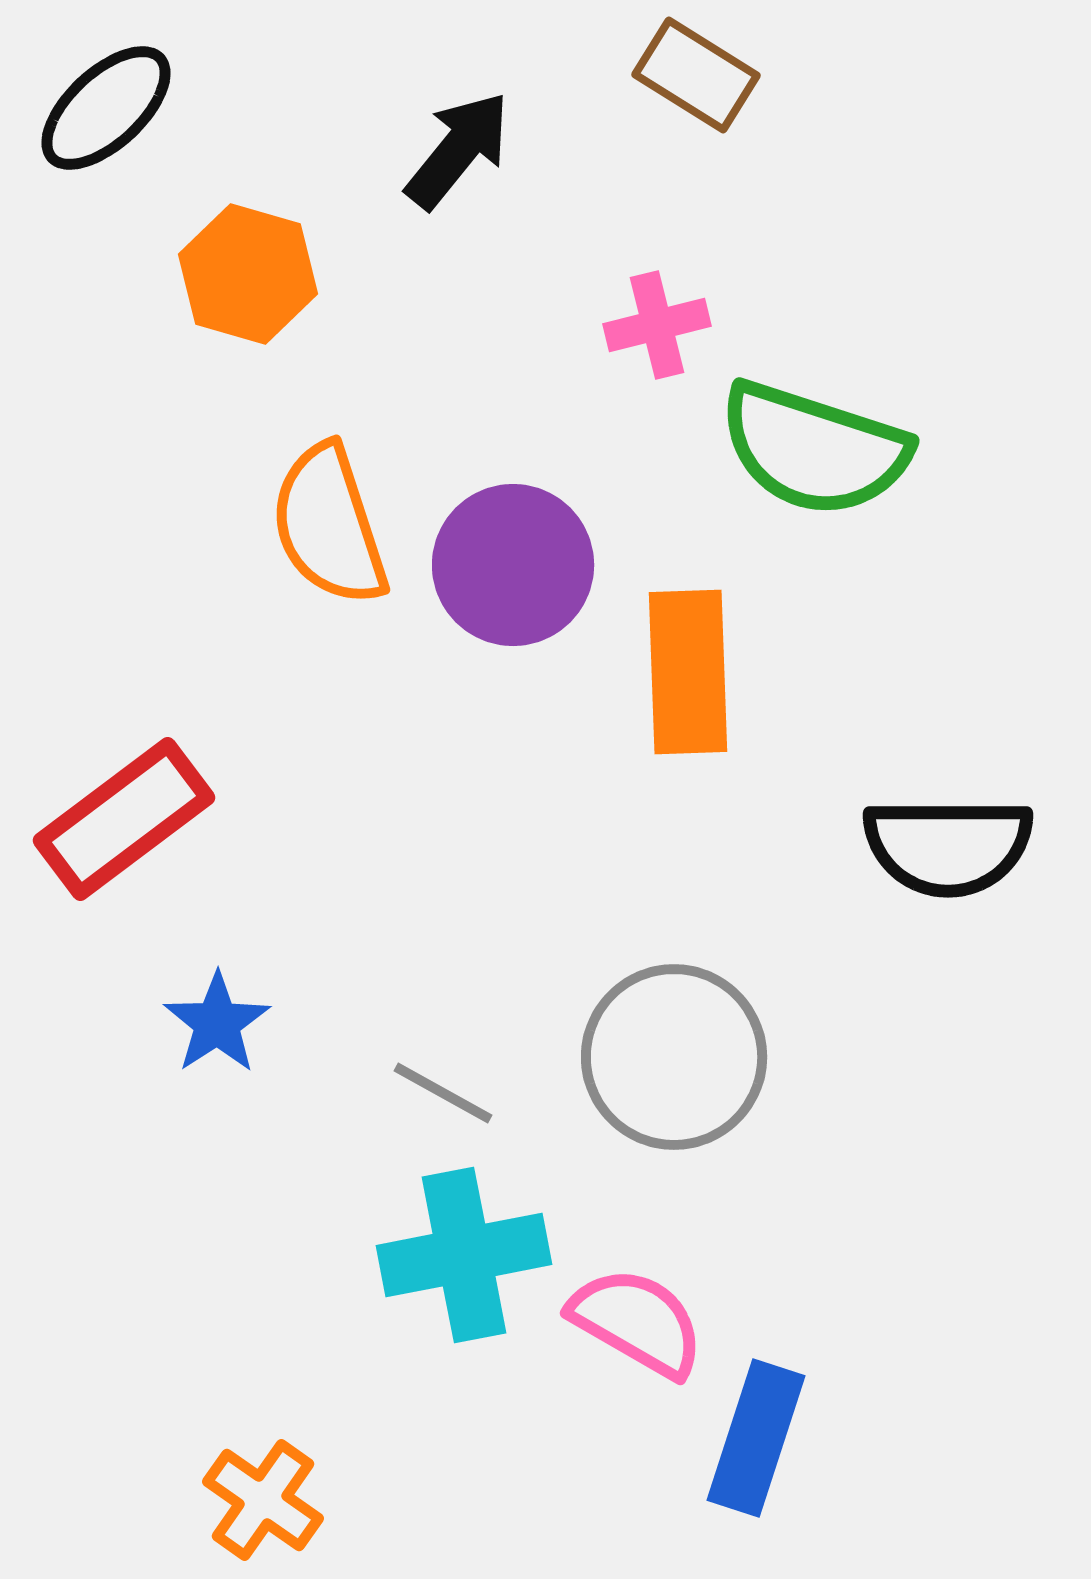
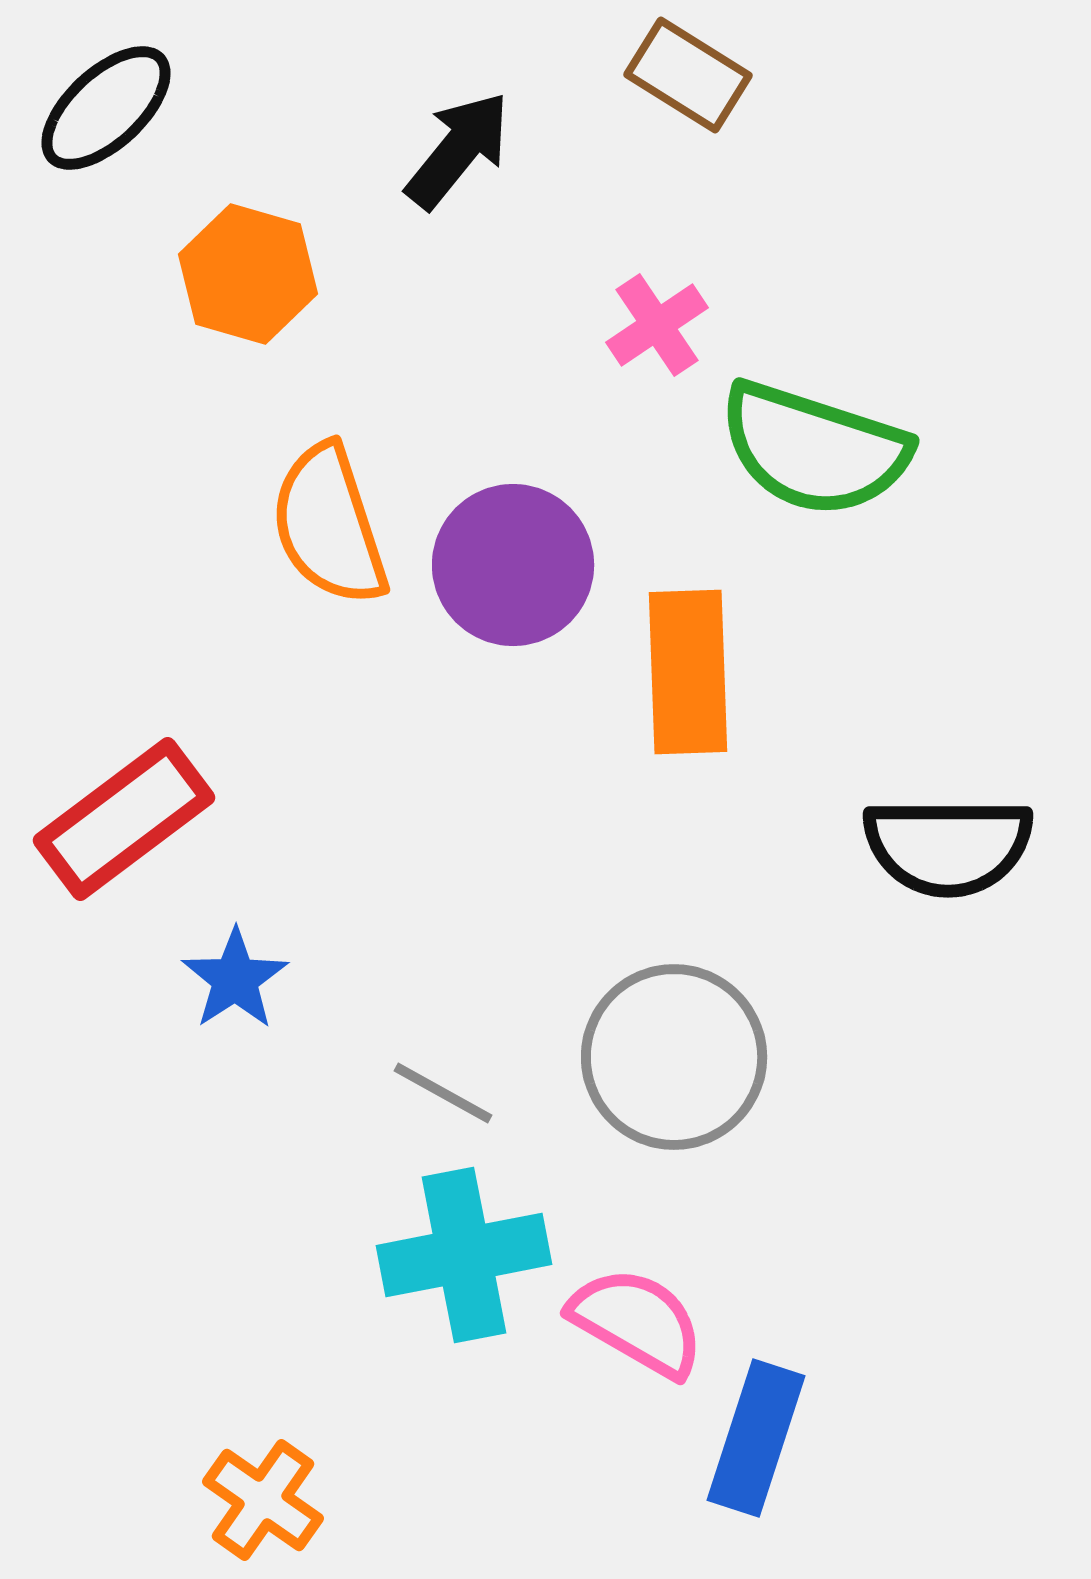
brown rectangle: moved 8 px left
pink cross: rotated 20 degrees counterclockwise
blue star: moved 18 px right, 44 px up
